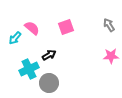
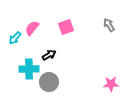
pink semicircle: rotated 91 degrees counterclockwise
pink star: moved 28 px down
cyan cross: rotated 24 degrees clockwise
gray circle: moved 1 px up
